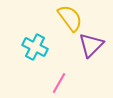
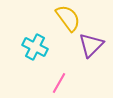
yellow semicircle: moved 2 px left
